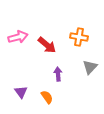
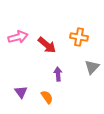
gray triangle: moved 2 px right
